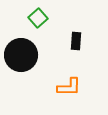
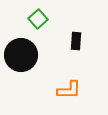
green square: moved 1 px down
orange L-shape: moved 3 px down
